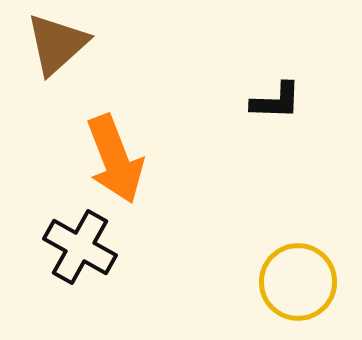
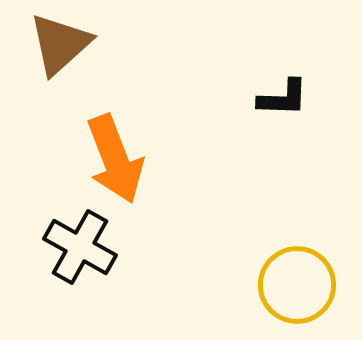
brown triangle: moved 3 px right
black L-shape: moved 7 px right, 3 px up
yellow circle: moved 1 px left, 3 px down
